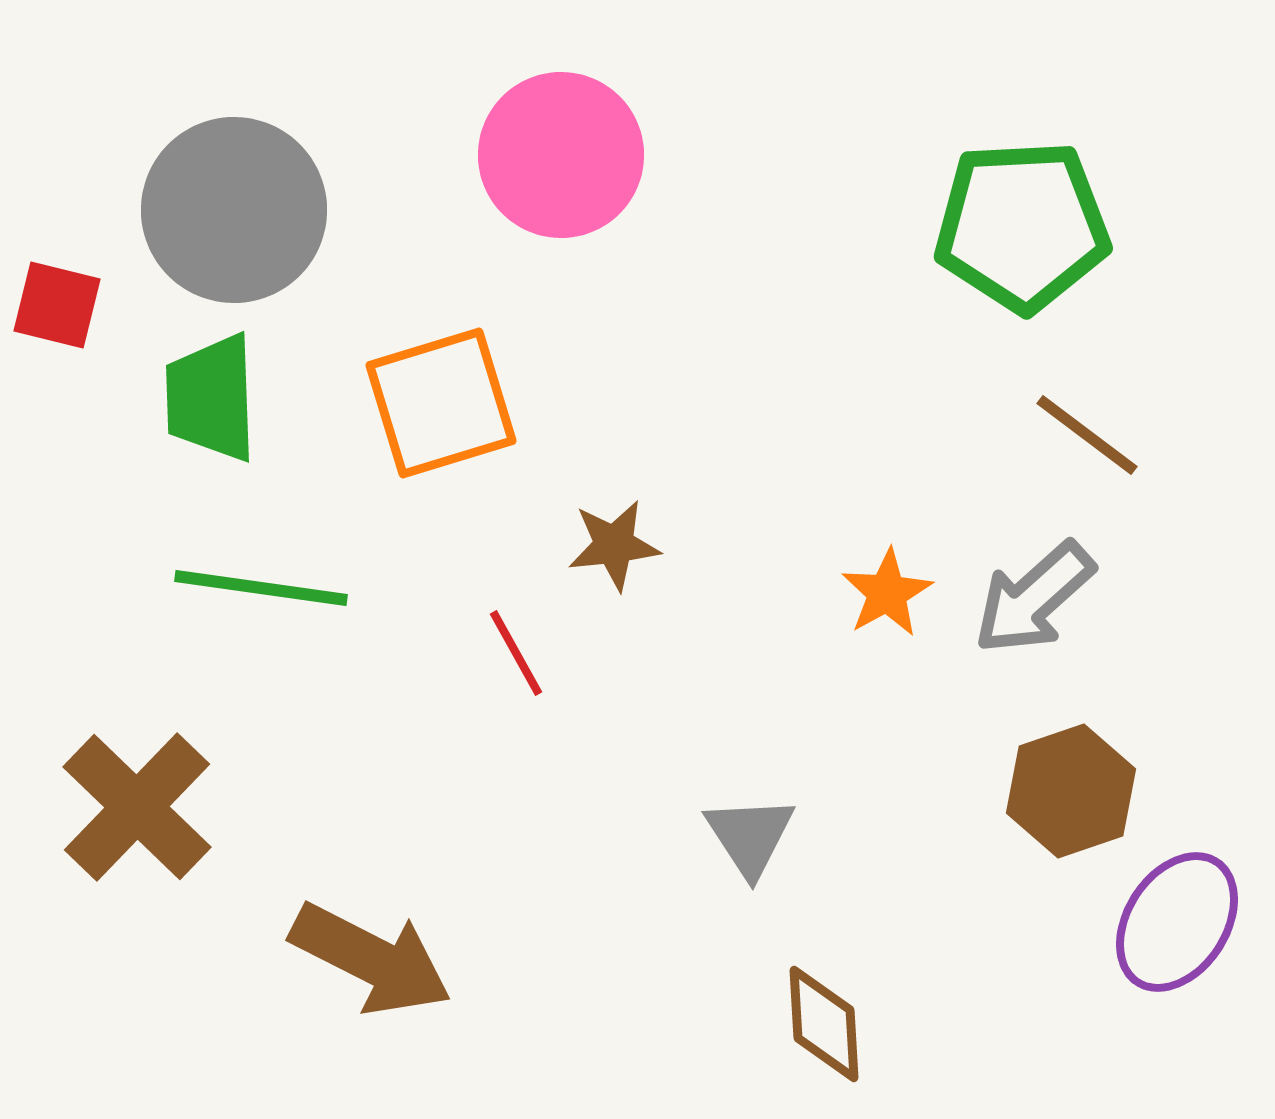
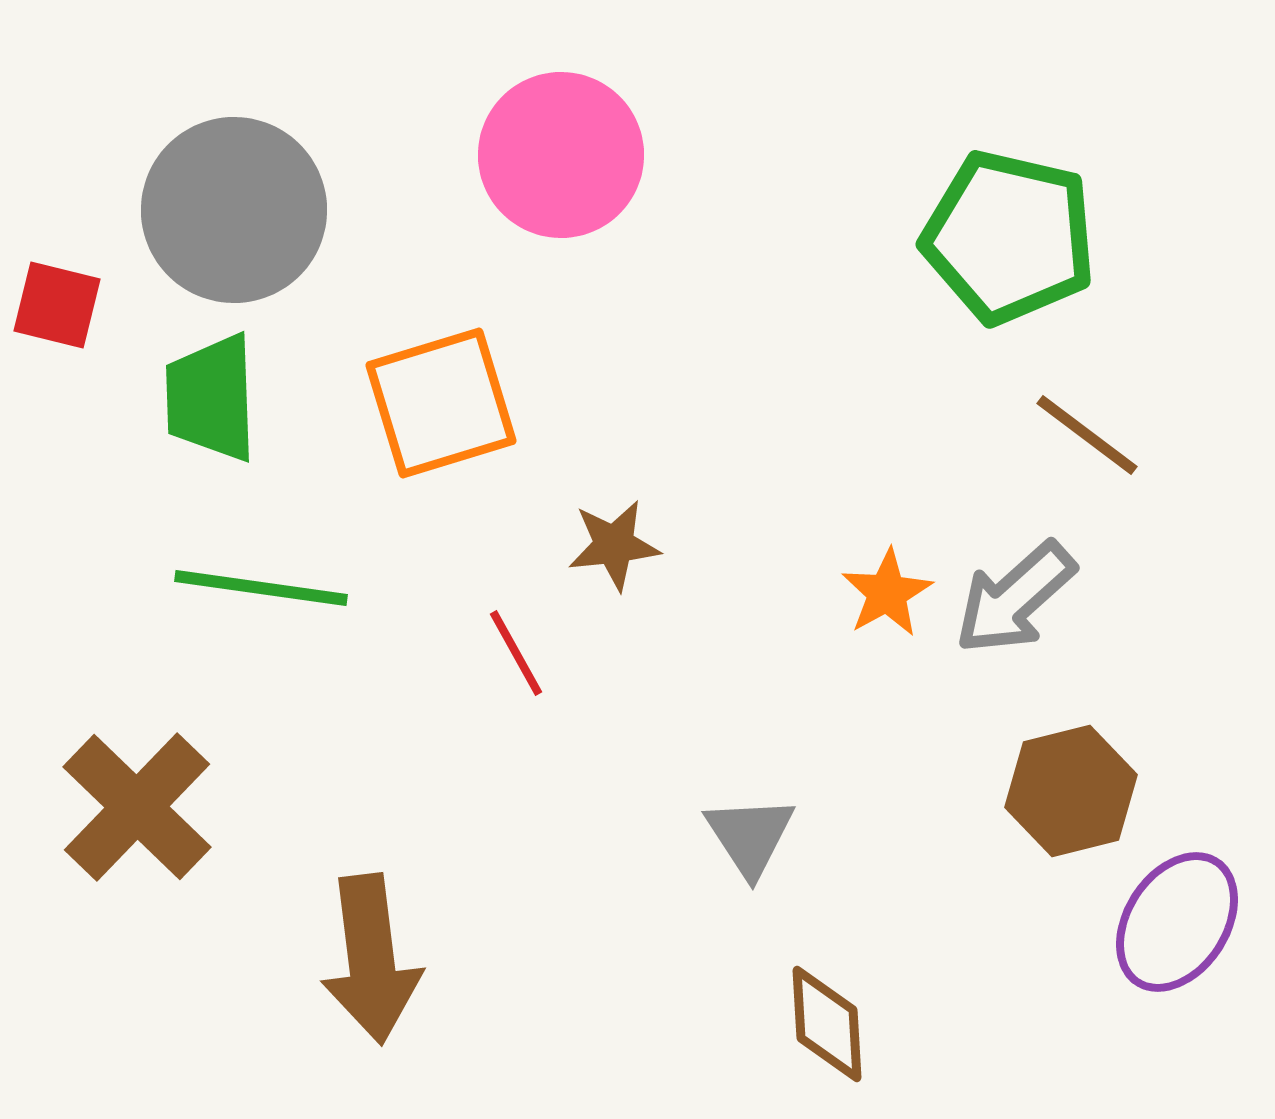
green pentagon: moved 13 px left, 11 px down; rotated 16 degrees clockwise
gray arrow: moved 19 px left
brown hexagon: rotated 5 degrees clockwise
brown arrow: rotated 56 degrees clockwise
brown diamond: moved 3 px right
